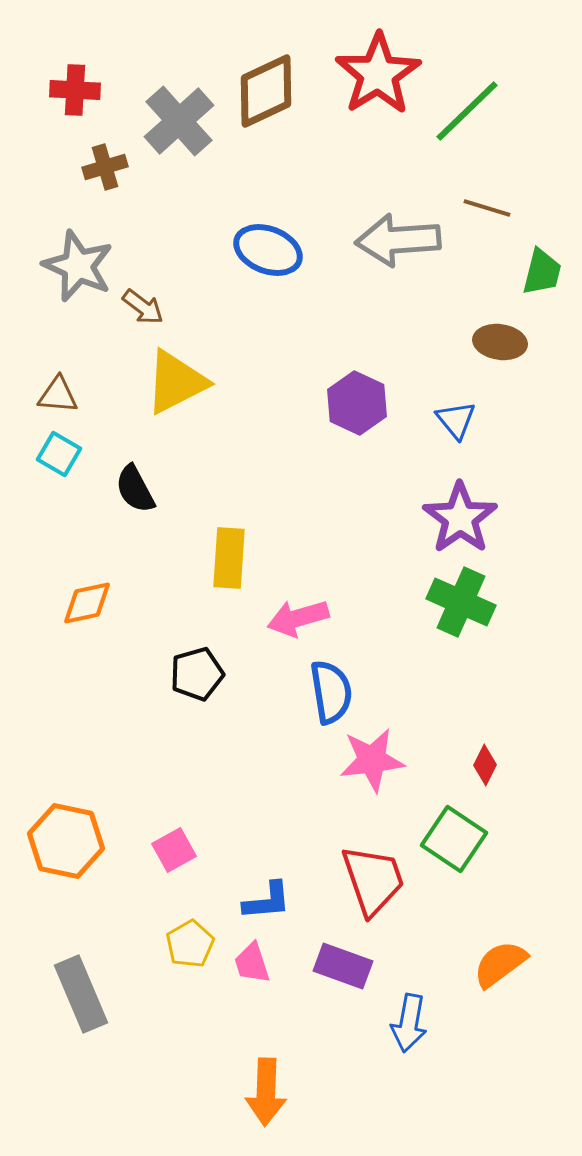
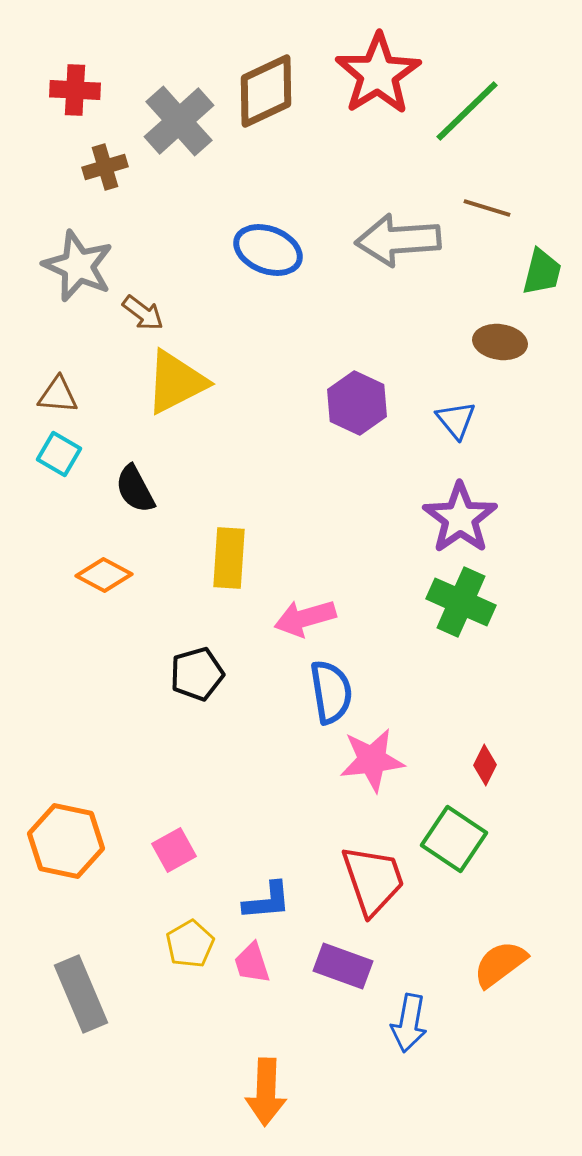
brown arrow: moved 6 px down
orange diamond: moved 17 px right, 28 px up; rotated 40 degrees clockwise
pink arrow: moved 7 px right
